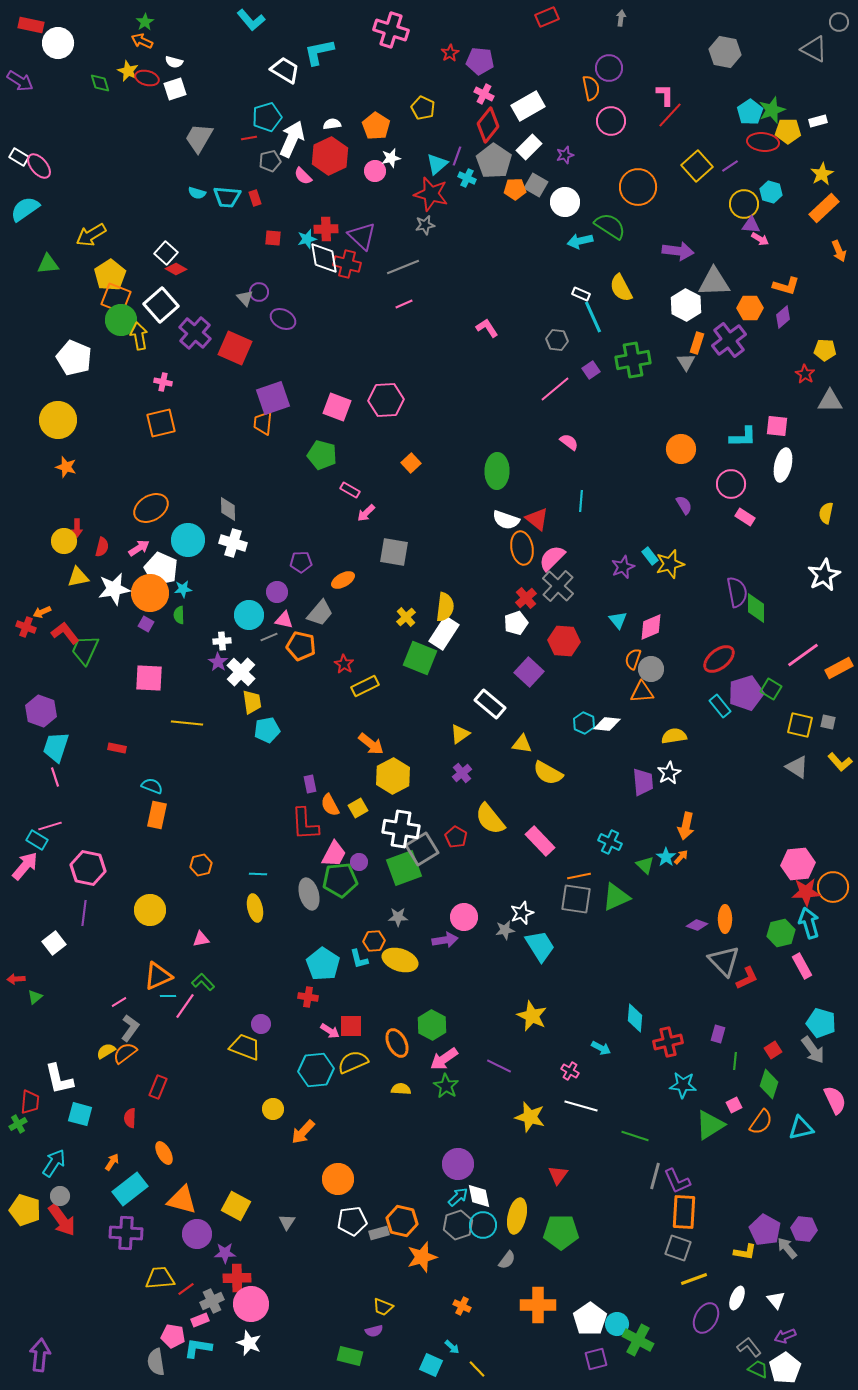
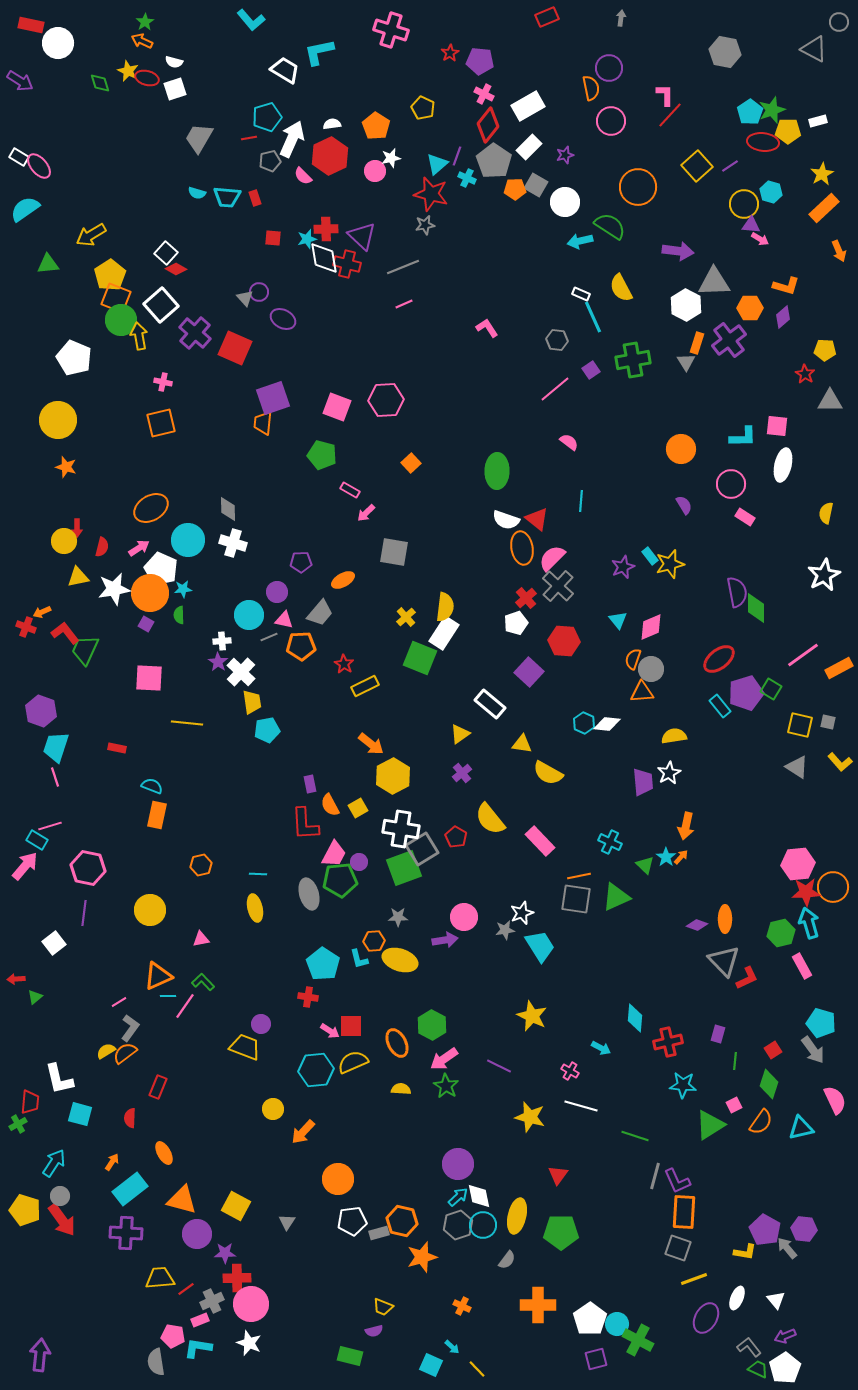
orange pentagon at (301, 646): rotated 16 degrees counterclockwise
